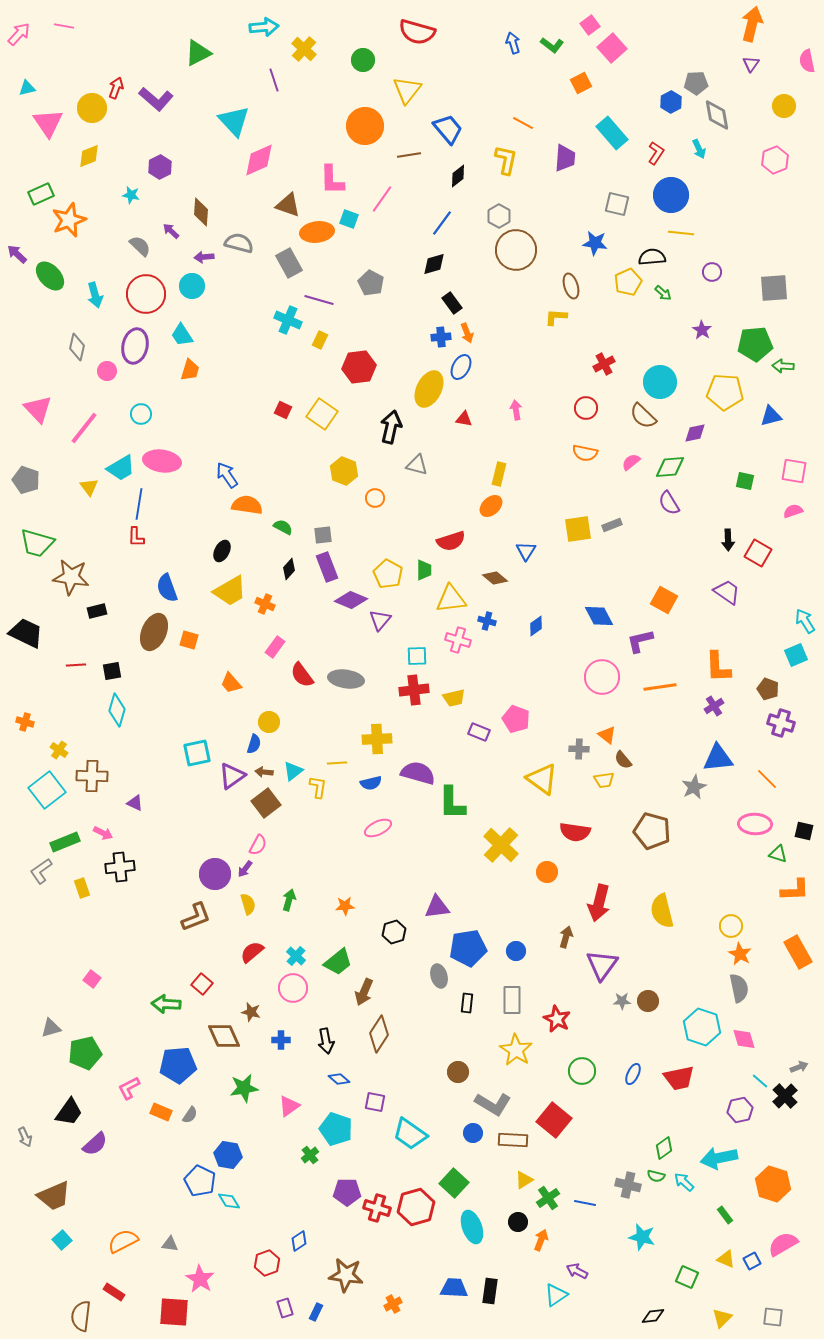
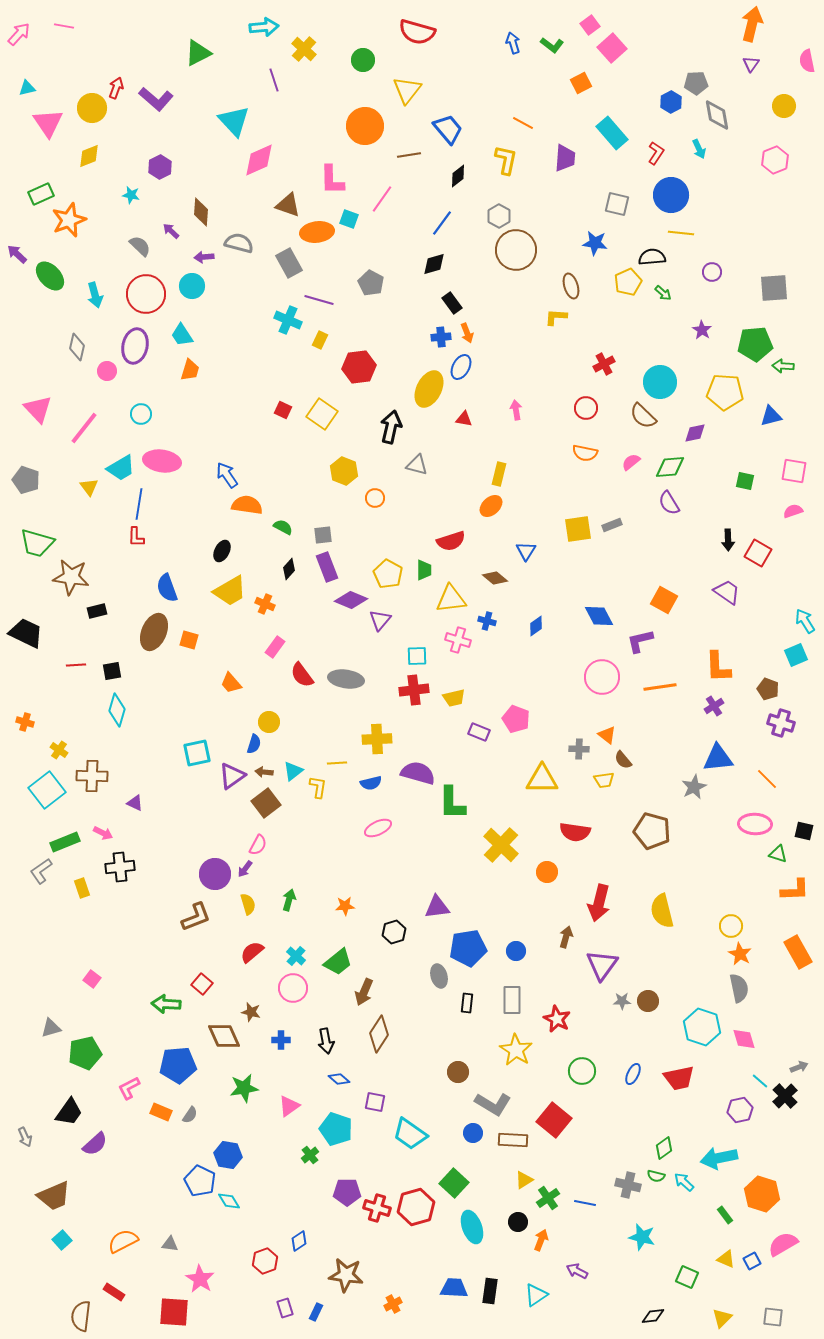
yellow triangle at (542, 779): rotated 36 degrees counterclockwise
orange hexagon at (773, 1184): moved 11 px left, 10 px down
red hexagon at (267, 1263): moved 2 px left, 2 px up
cyan triangle at (556, 1295): moved 20 px left
